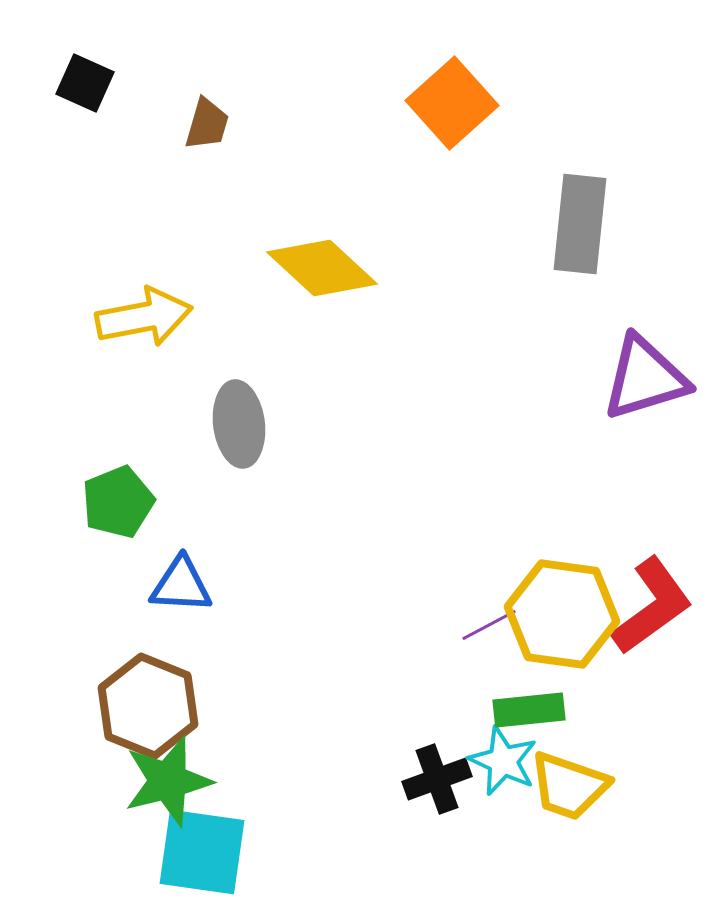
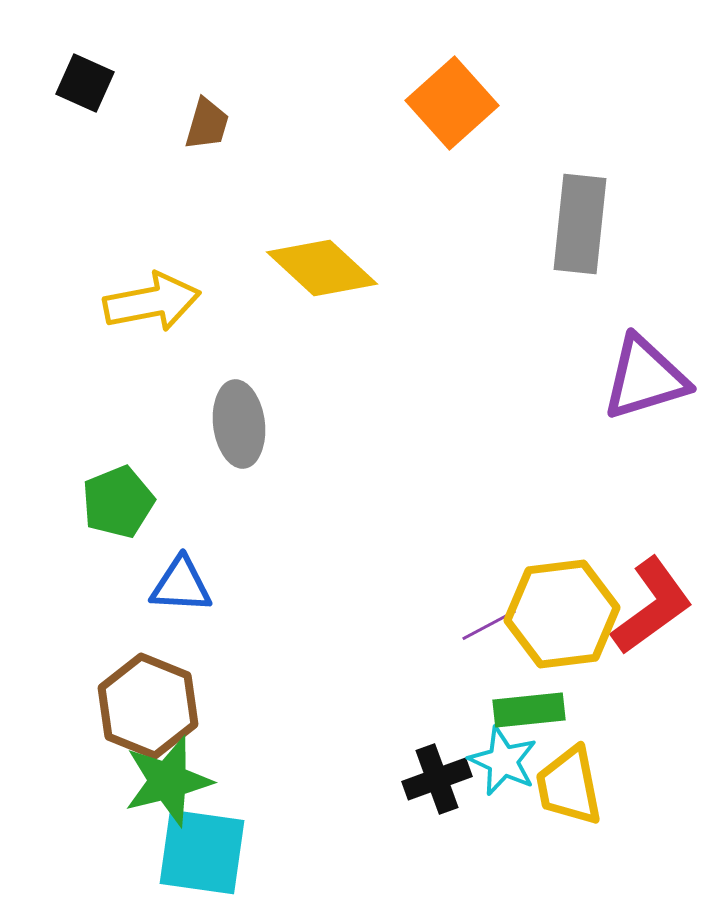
yellow arrow: moved 8 px right, 15 px up
yellow hexagon: rotated 15 degrees counterclockwise
yellow trapezoid: rotated 60 degrees clockwise
